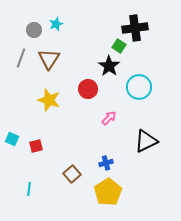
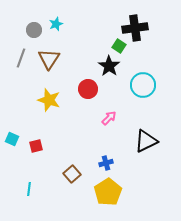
cyan circle: moved 4 px right, 2 px up
